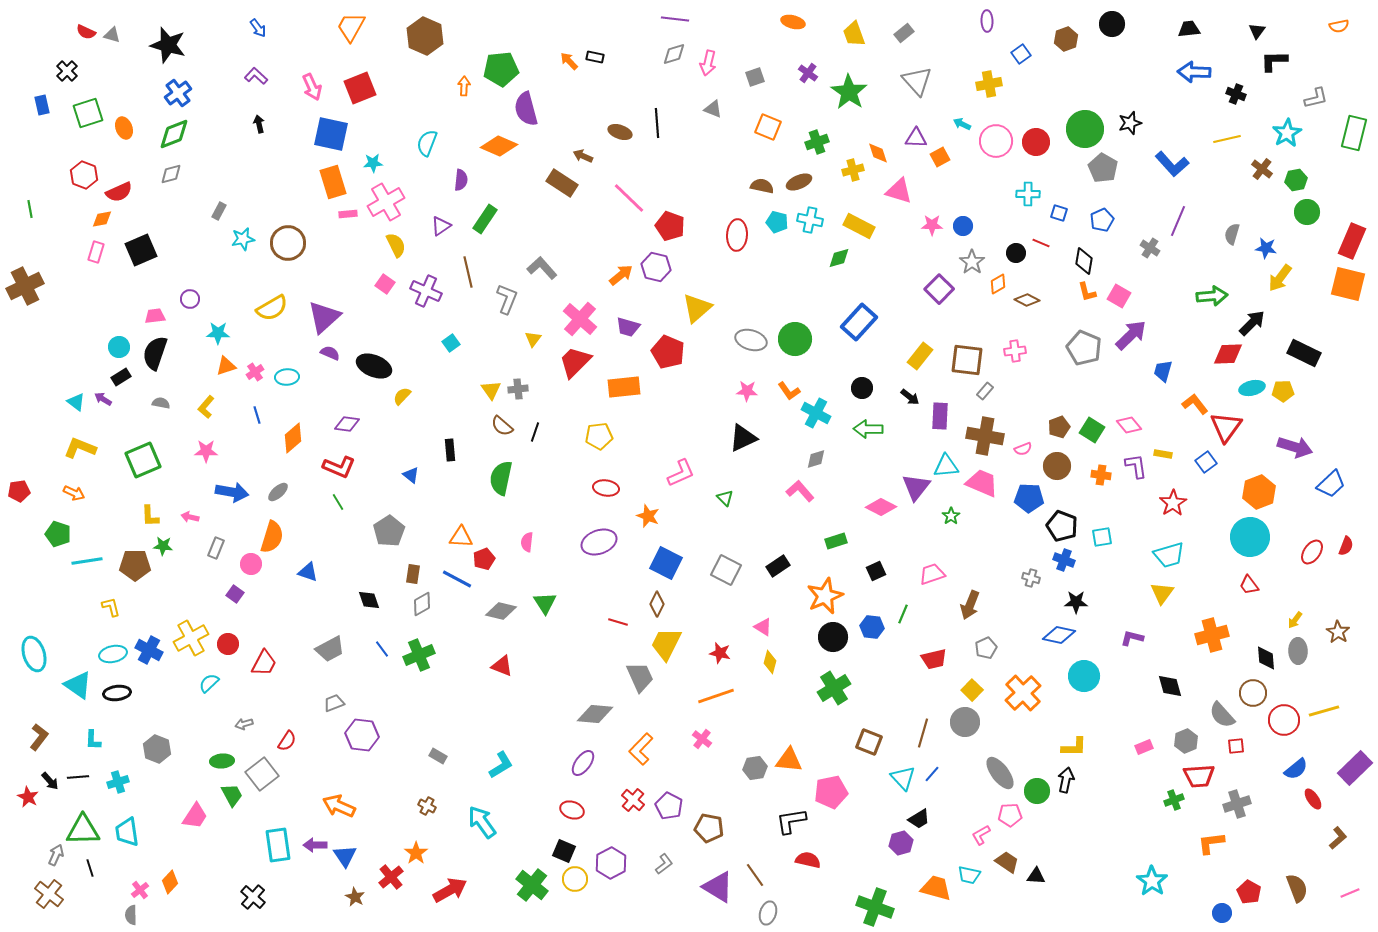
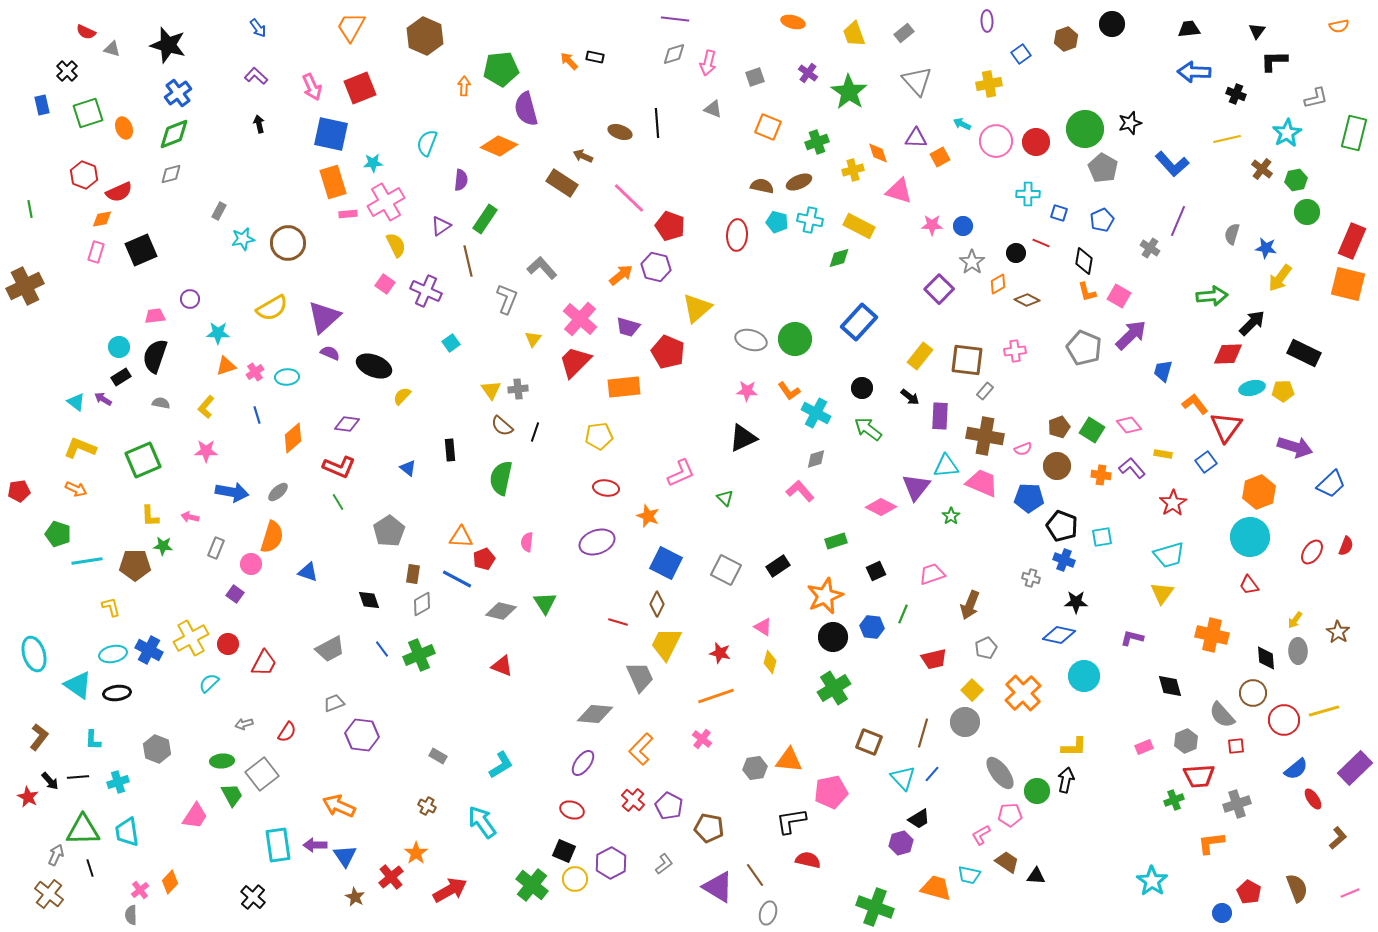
gray triangle at (112, 35): moved 14 px down
brown line at (468, 272): moved 11 px up
black semicircle at (155, 353): moved 3 px down
green arrow at (868, 429): rotated 36 degrees clockwise
purple L-shape at (1136, 466): moved 4 px left, 2 px down; rotated 32 degrees counterclockwise
blue triangle at (411, 475): moved 3 px left, 7 px up
orange arrow at (74, 493): moved 2 px right, 4 px up
purple ellipse at (599, 542): moved 2 px left
orange cross at (1212, 635): rotated 28 degrees clockwise
red semicircle at (287, 741): moved 9 px up
